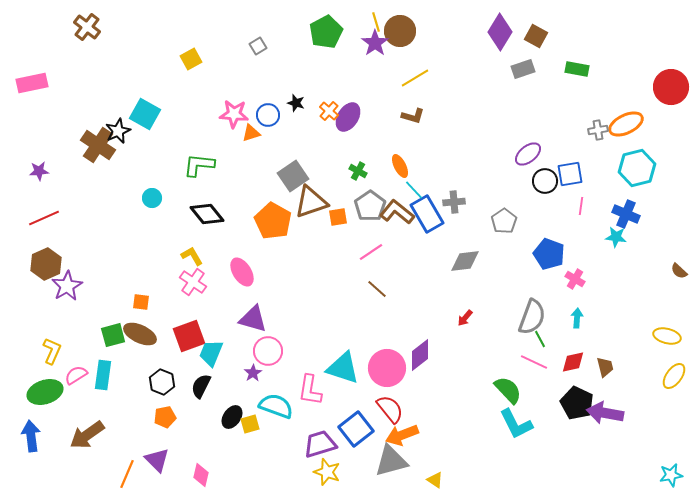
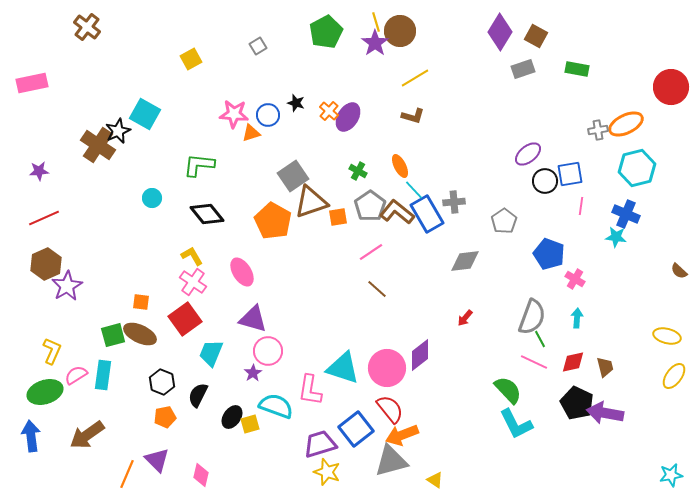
red square at (189, 336): moved 4 px left, 17 px up; rotated 16 degrees counterclockwise
black semicircle at (201, 386): moved 3 px left, 9 px down
